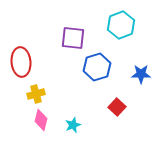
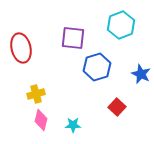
red ellipse: moved 14 px up; rotated 8 degrees counterclockwise
blue star: rotated 24 degrees clockwise
cyan star: rotated 21 degrees clockwise
